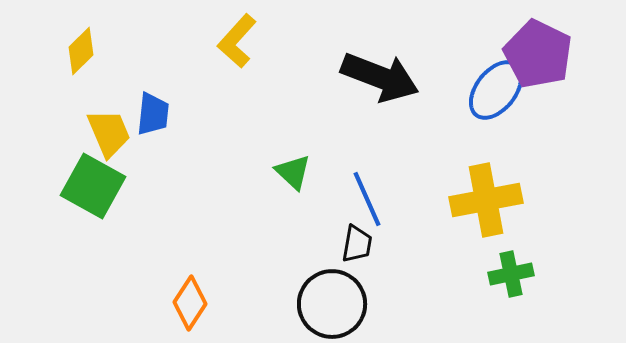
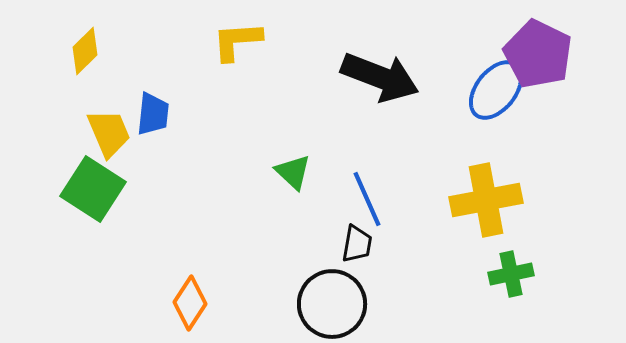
yellow L-shape: rotated 44 degrees clockwise
yellow diamond: moved 4 px right
green square: moved 3 px down; rotated 4 degrees clockwise
